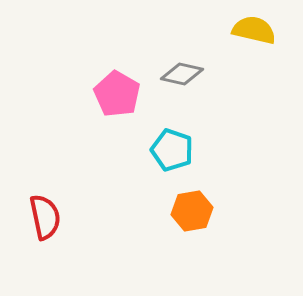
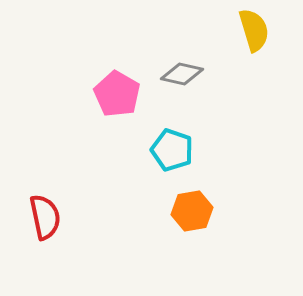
yellow semicircle: rotated 60 degrees clockwise
